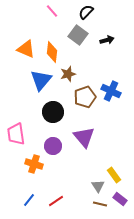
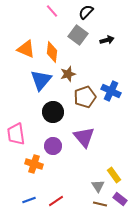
blue line: rotated 32 degrees clockwise
